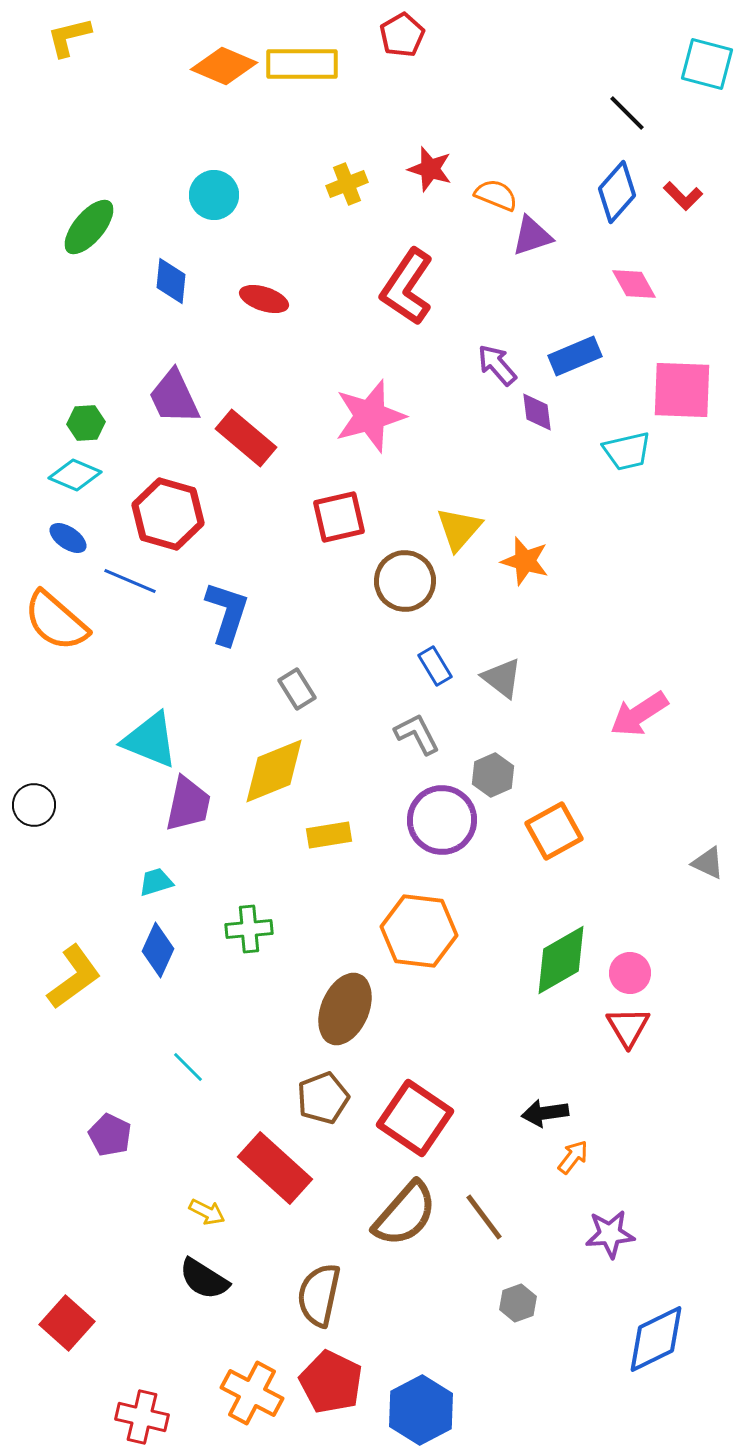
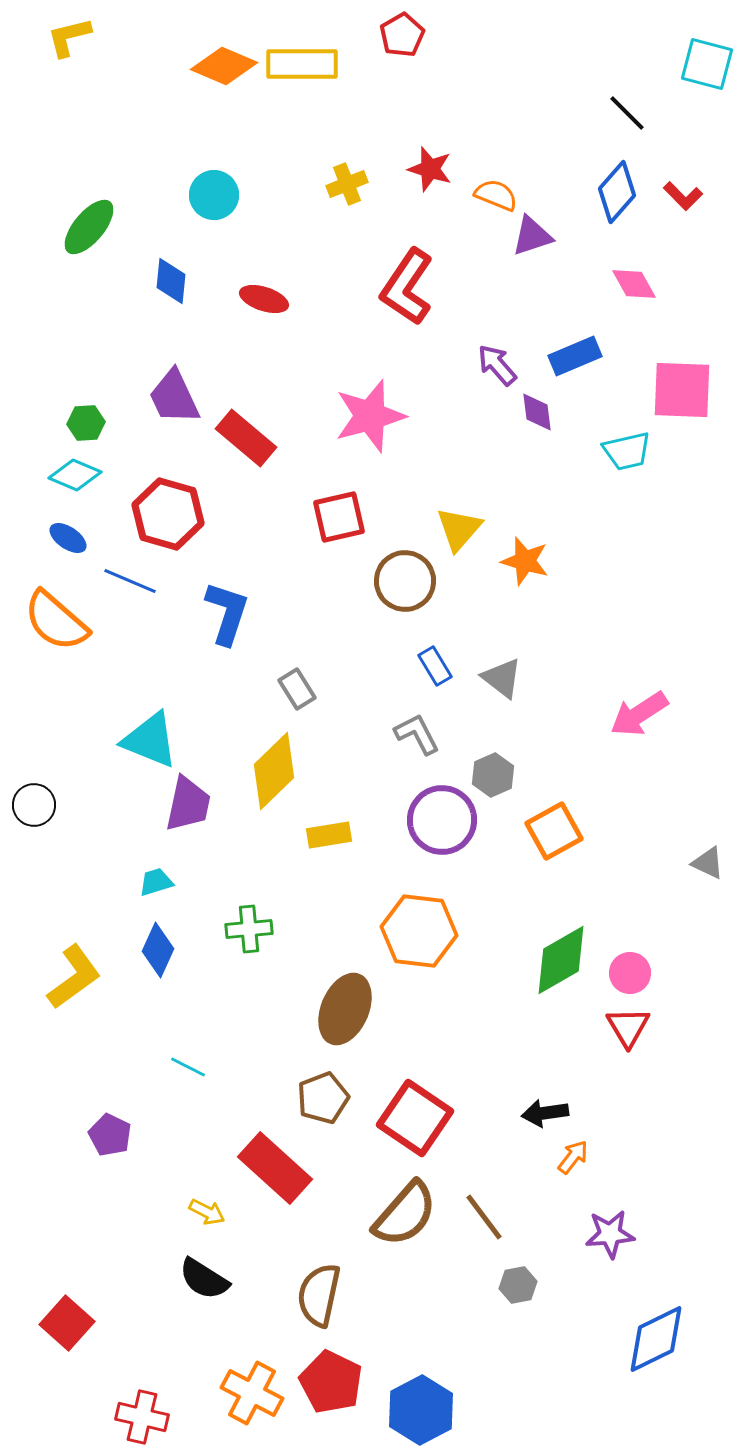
yellow diamond at (274, 771): rotated 22 degrees counterclockwise
cyan line at (188, 1067): rotated 18 degrees counterclockwise
gray hexagon at (518, 1303): moved 18 px up; rotated 9 degrees clockwise
